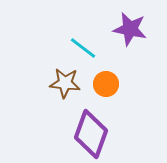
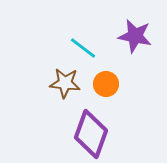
purple star: moved 5 px right, 7 px down
